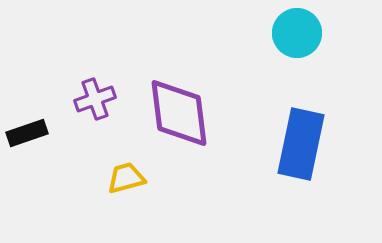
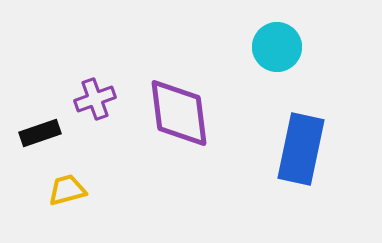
cyan circle: moved 20 px left, 14 px down
black rectangle: moved 13 px right
blue rectangle: moved 5 px down
yellow trapezoid: moved 59 px left, 12 px down
